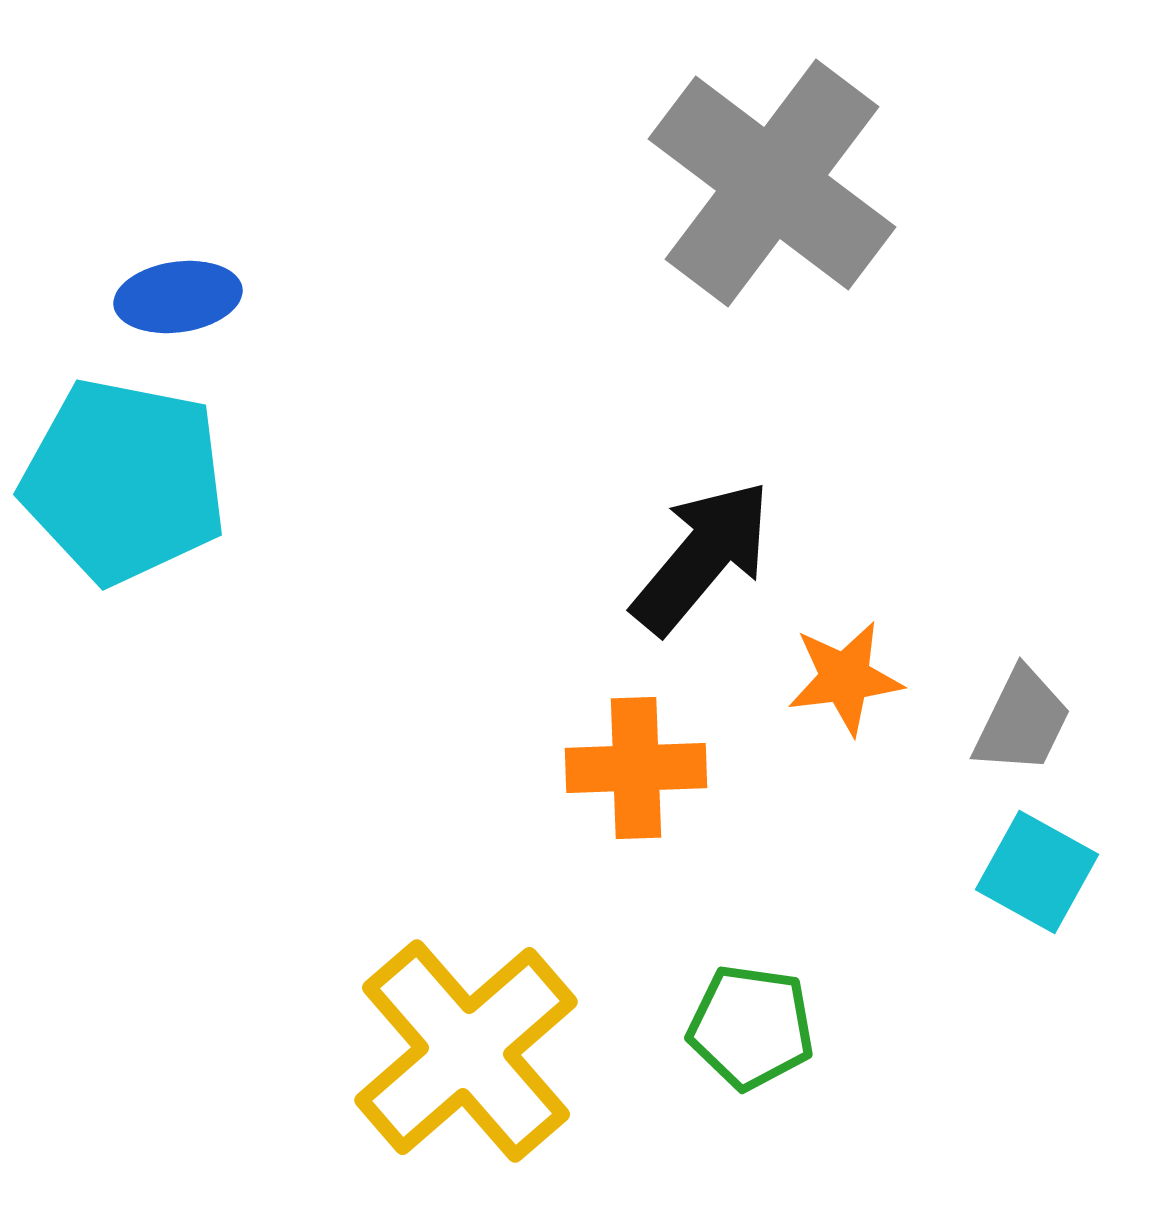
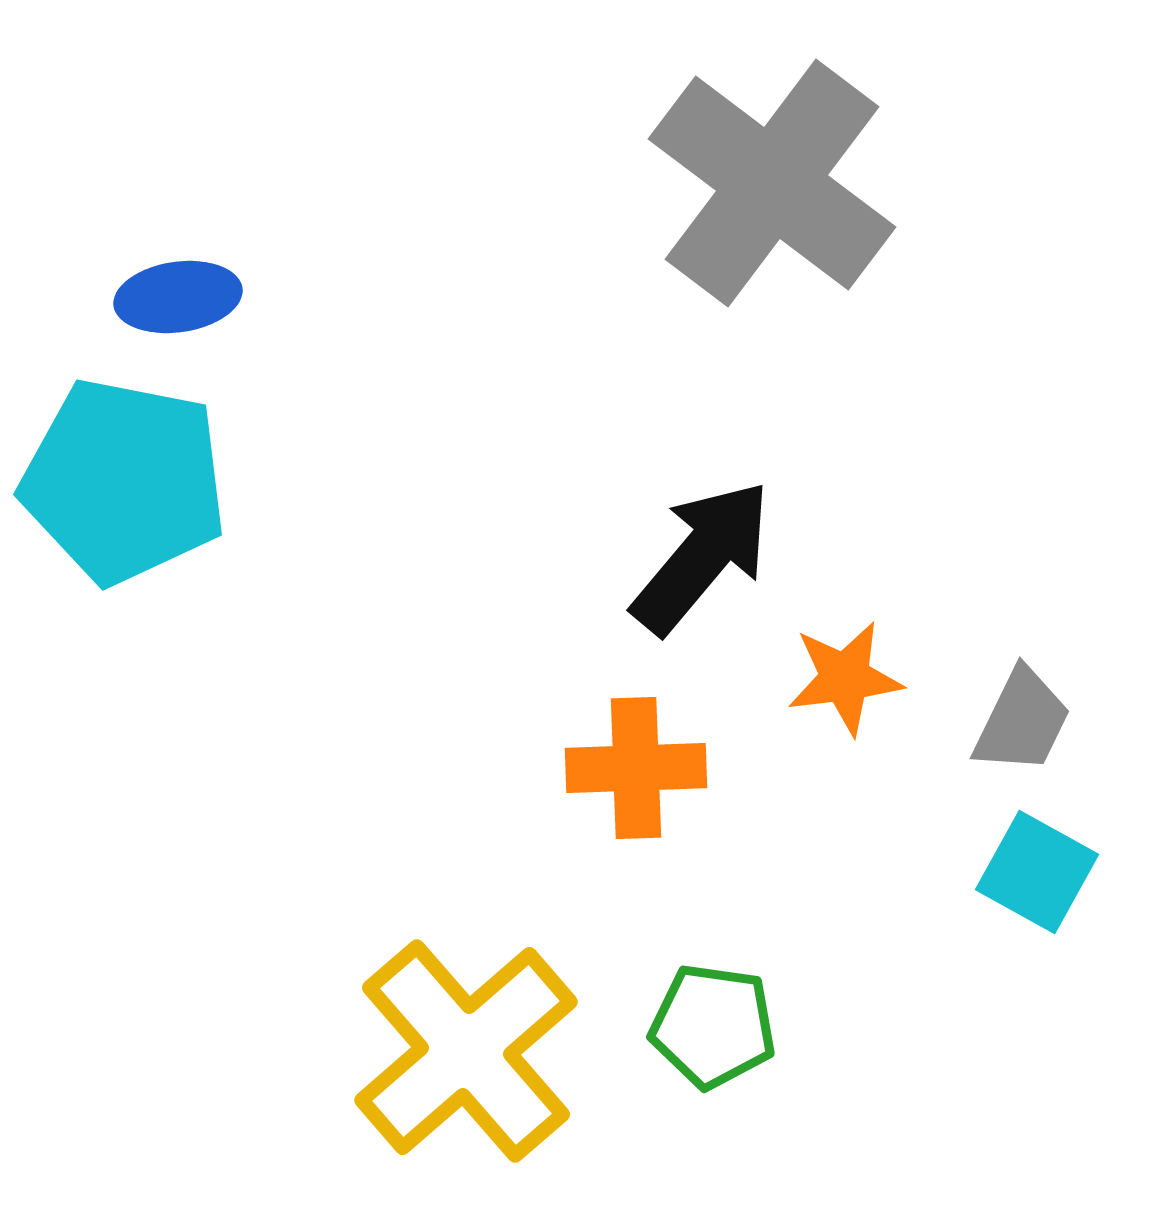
green pentagon: moved 38 px left, 1 px up
